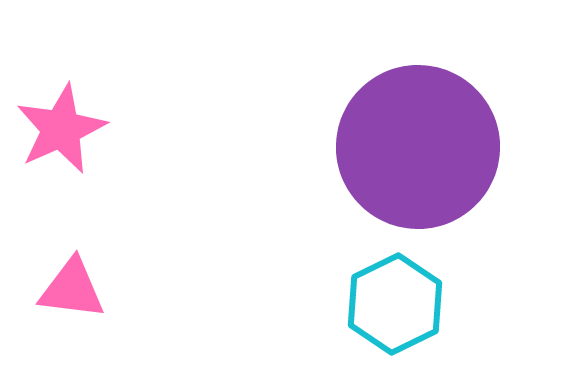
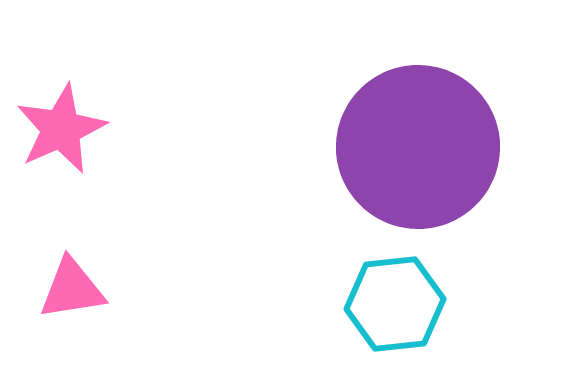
pink triangle: rotated 16 degrees counterclockwise
cyan hexagon: rotated 20 degrees clockwise
